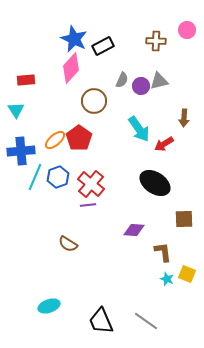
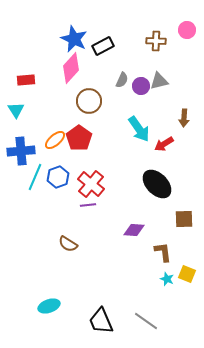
brown circle: moved 5 px left
black ellipse: moved 2 px right, 1 px down; rotated 12 degrees clockwise
